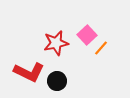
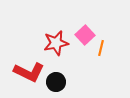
pink square: moved 2 px left
orange line: rotated 28 degrees counterclockwise
black circle: moved 1 px left, 1 px down
